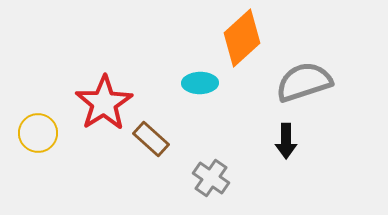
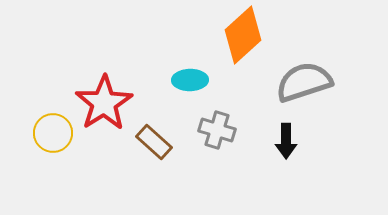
orange diamond: moved 1 px right, 3 px up
cyan ellipse: moved 10 px left, 3 px up
yellow circle: moved 15 px right
brown rectangle: moved 3 px right, 3 px down
gray cross: moved 6 px right, 48 px up; rotated 18 degrees counterclockwise
